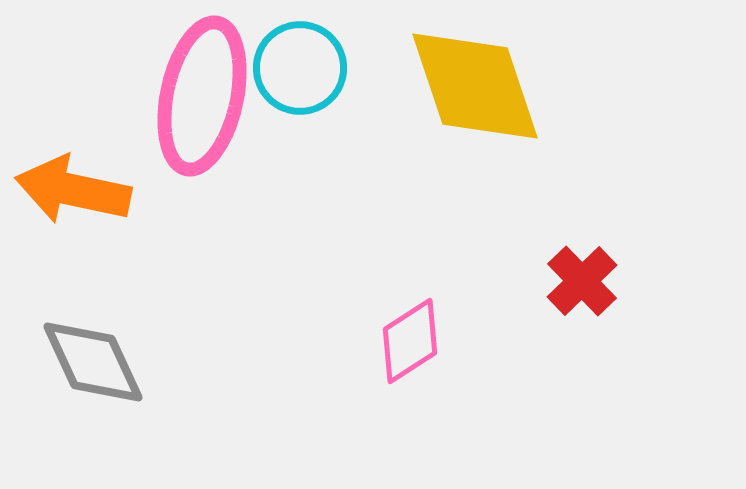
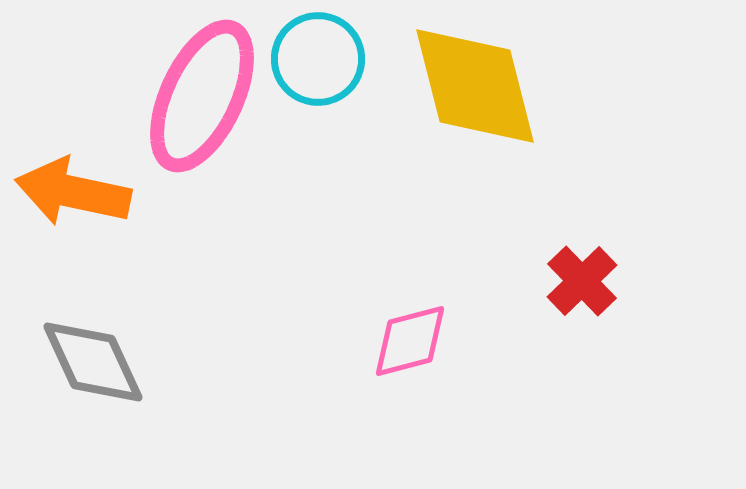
cyan circle: moved 18 px right, 9 px up
yellow diamond: rotated 4 degrees clockwise
pink ellipse: rotated 13 degrees clockwise
orange arrow: moved 2 px down
pink diamond: rotated 18 degrees clockwise
